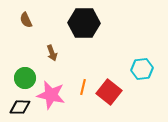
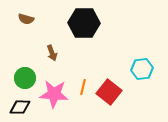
brown semicircle: moved 1 px up; rotated 49 degrees counterclockwise
pink star: moved 3 px right, 1 px up; rotated 8 degrees counterclockwise
